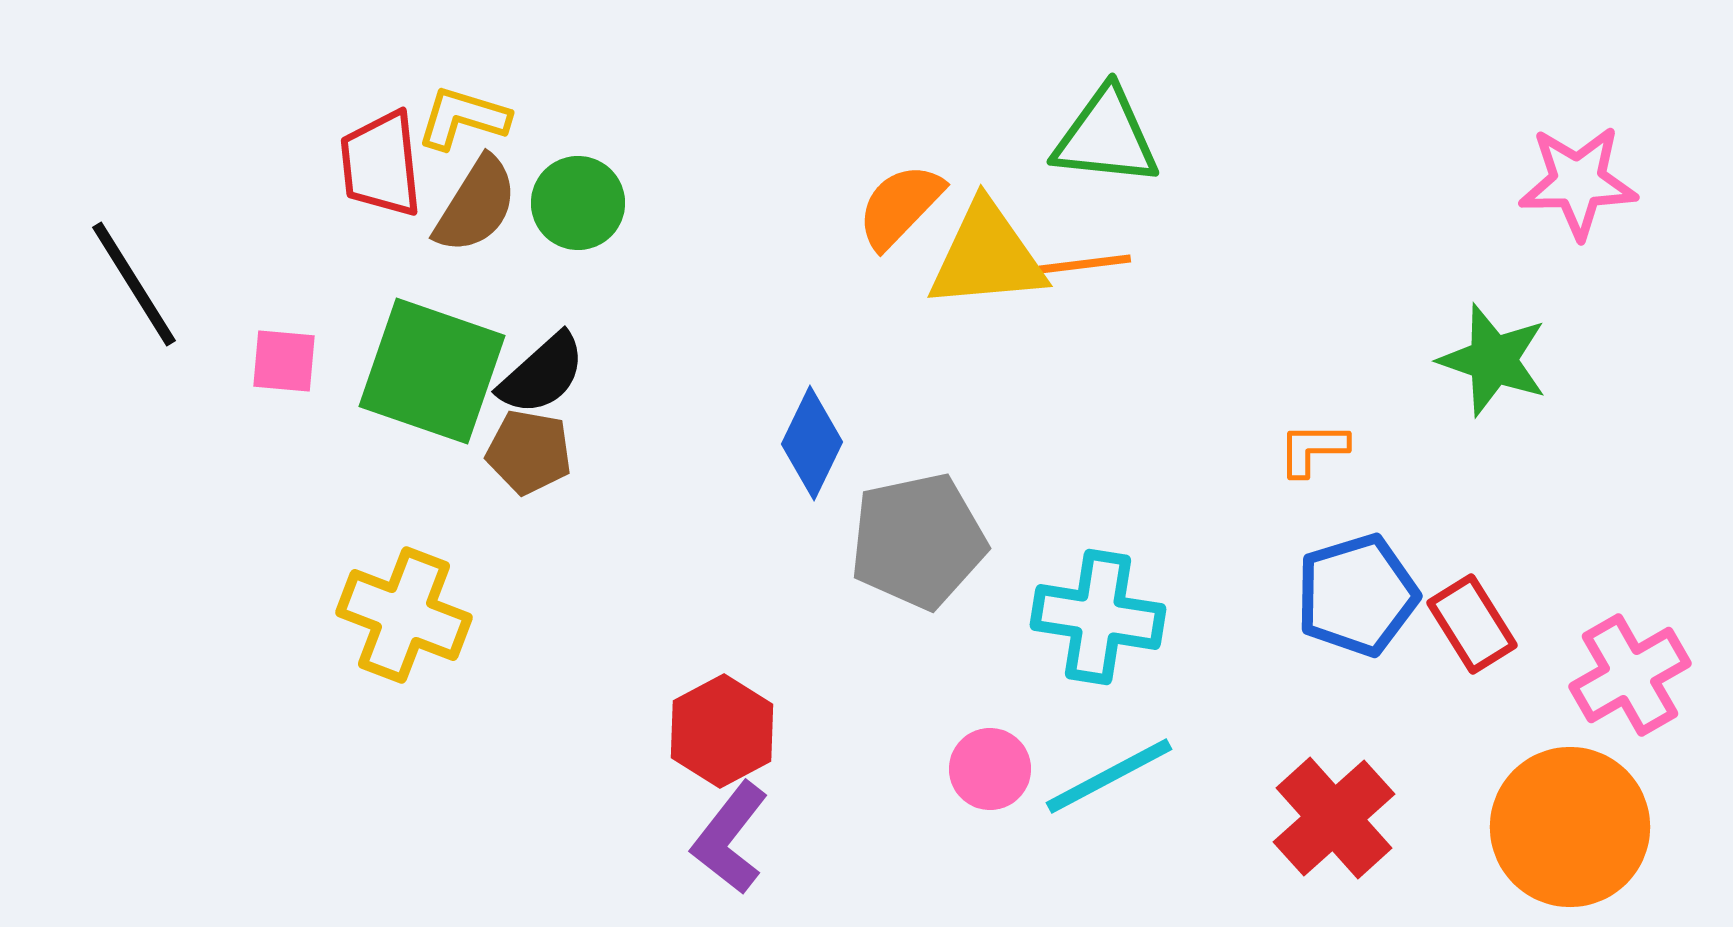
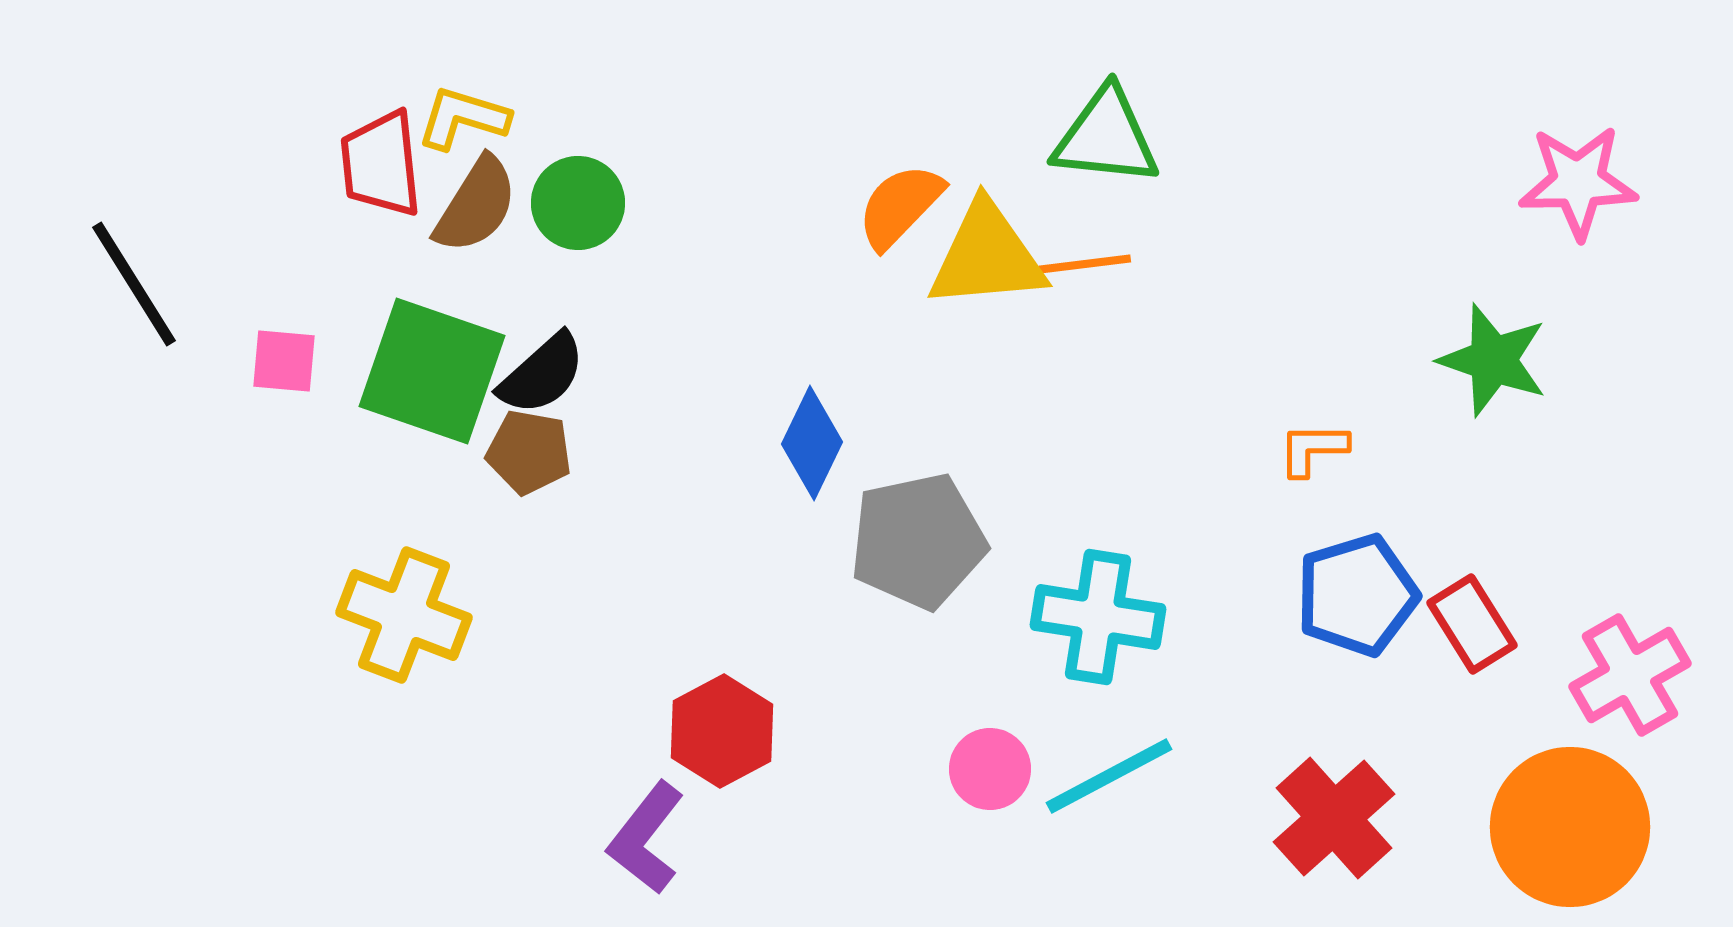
purple L-shape: moved 84 px left
